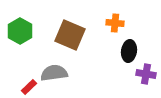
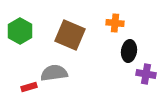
red rectangle: rotated 28 degrees clockwise
